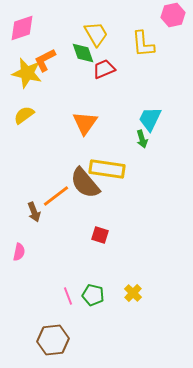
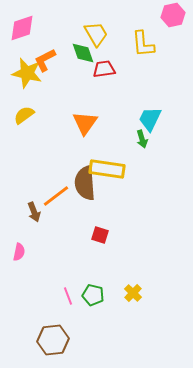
red trapezoid: rotated 15 degrees clockwise
brown semicircle: rotated 36 degrees clockwise
